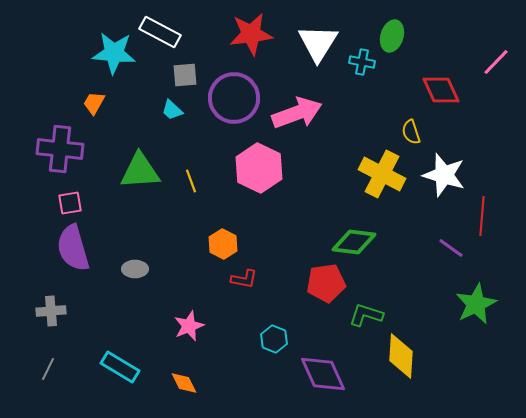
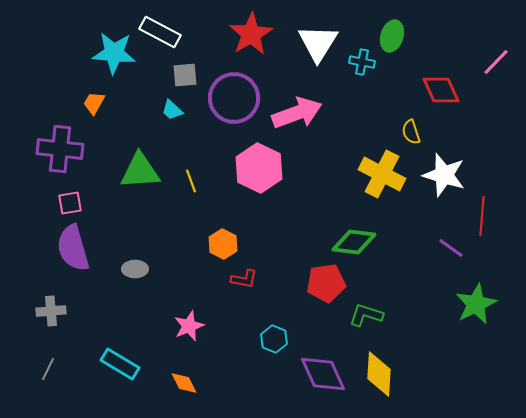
red star: rotated 24 degrees counterclockwise
yellow diamond: moved 22 px left, 18 px down
cyan rectangle: moved 3 px up
